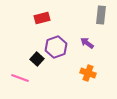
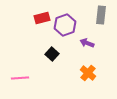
purple arrow: rotated 16 degrees counterclockwise
purple hexagon: moved 9 px right, 22 px up
black square: moved 15 px right, 5 px up
orange cross: rotated 21 degrees clockwise
pink line: rotated 24 degrees counterclockwise
